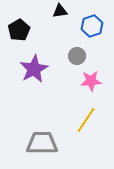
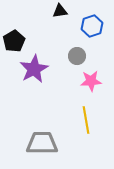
black pentagon: moved 5 px left, 11 px down
yellow line: rotated 44 degrees counterclockwise
